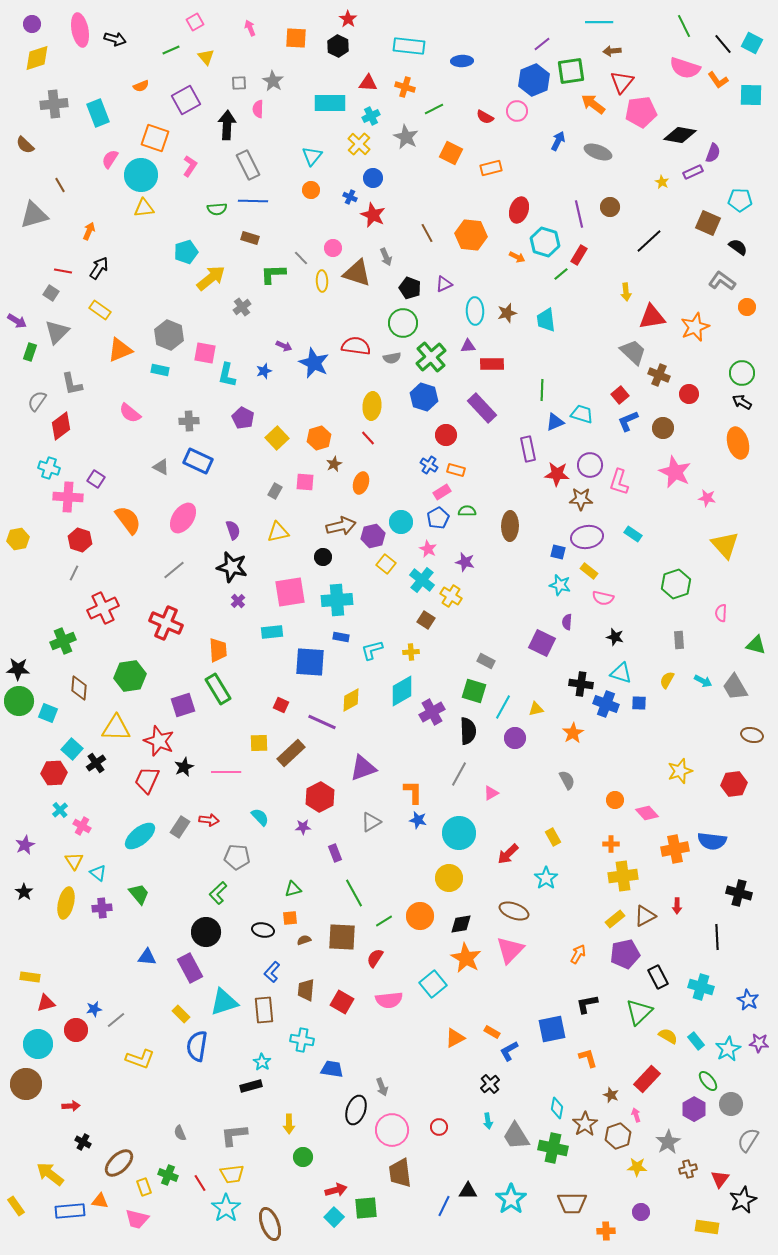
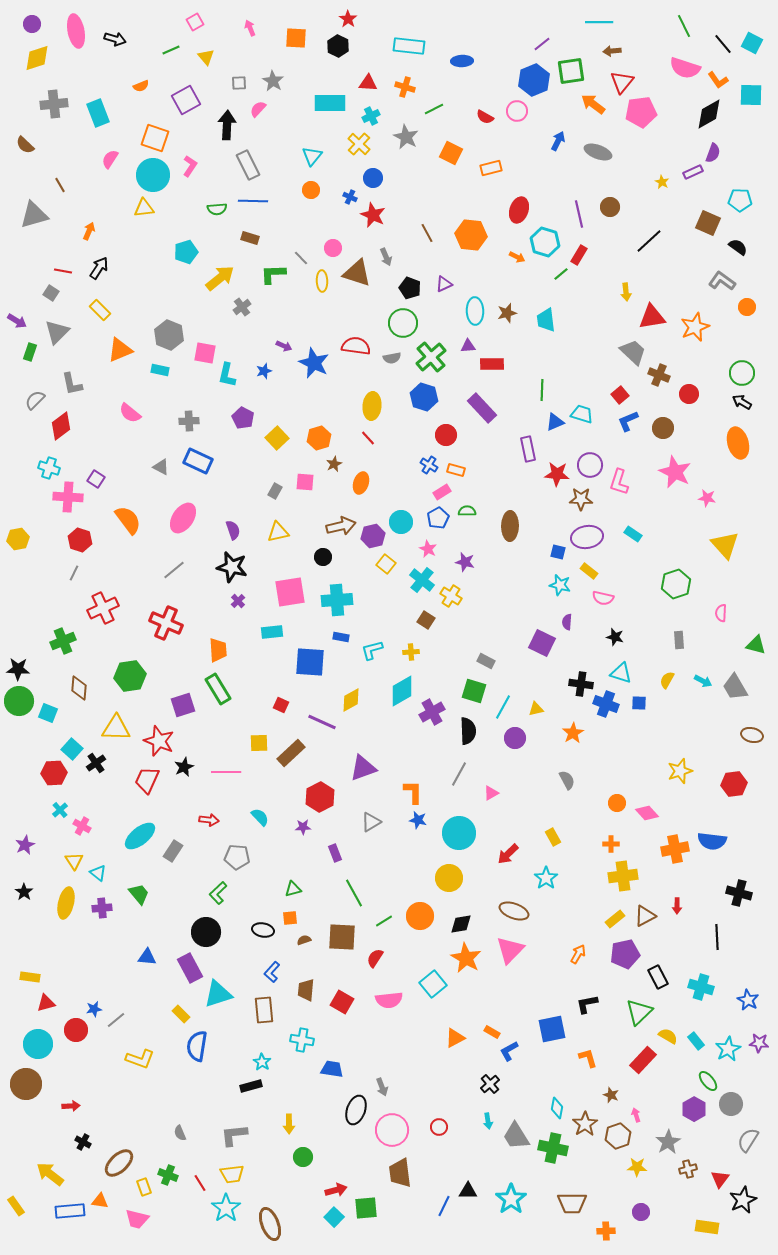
pink ellipse at (80, 30): moved 4 px left, 1 px down
pink semicircle at (258, 109): rotated 42 degrees clockwise
black diamond at (680, 135): moved 29 px right, 21 px up; rotated 40 degrees counterclockwise
cyan circle at (141, 175): moved 12 px right
yellow arrow at (211, 278): moved 9 px right
yellow rectangle at (100, 310): rotated 10 degrees clockwise
gray semicircle at (37, 401): moved 2 px left, 1 px up; rotated 10 degrees clockwise
orange circle at (615, 800): moved 2 px right, 3 px down
gray rectangle at (180, 827): moved 7 px left, 24 px down
cyan triangle at (224, 1002): moved 6 px left, 8 px up
red rectangle at (647, 1079): moved 4 px left, 19 px up
